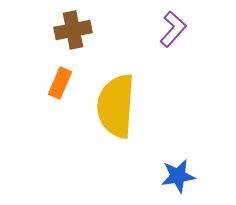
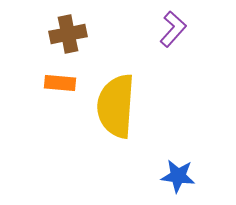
brown cross: moved 5 px left, 4 px down
orange rectangle: rotated 72 degrees clockwise
blue star: rotated 16 degrees clockwise
